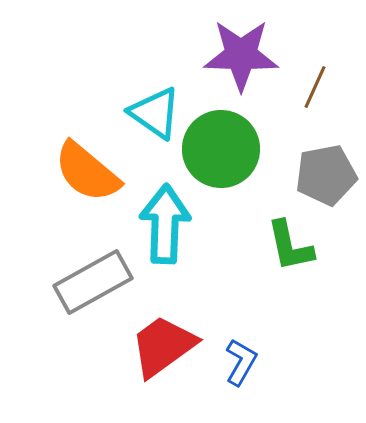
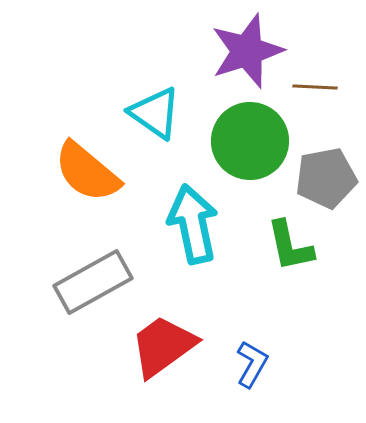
purple star: moved 6 px right, 4 px up; rotated 20 degrees counterclockwise
brown line: rotated 69 degrees clockwise
green circle: moved 29 px right, 8 px up
gray pentagon: moved 3 px down
cyan arrow: moved 28 px right; rotated 14 degrees counterclockwise
blue L-shape: moved 11 px right, 2 px down
